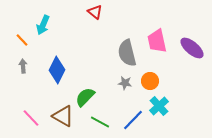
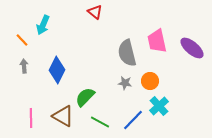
gray arrow: moved 1 px right
pink line: rotated 42 degrees clockwise
